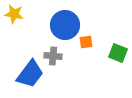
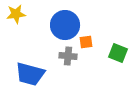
yellow star: moved 2 px right; rotated 18 degrees counterclockwise
gray cross: moved 15 px right
blue trapezoid: rotated 68 degrees clockwise
